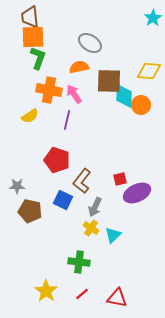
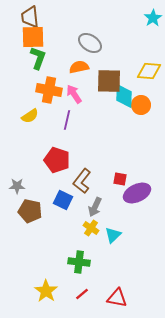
red square: rotated 24 degrees clockwise
